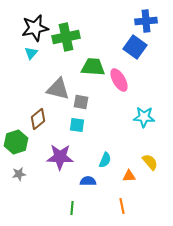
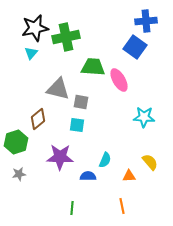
blue semicircle: moved 5 px up
